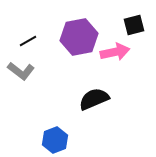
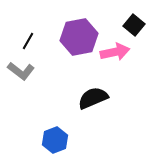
black square: rotated 35 degrees counterclockwise
black line: rotated 30 degrees counterclockwise
black semicircle: moved 1 px left, 1 px up
